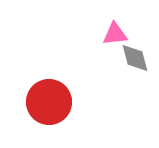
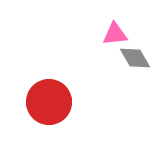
gray diamond: rotated 16 degrees counterclockwise
